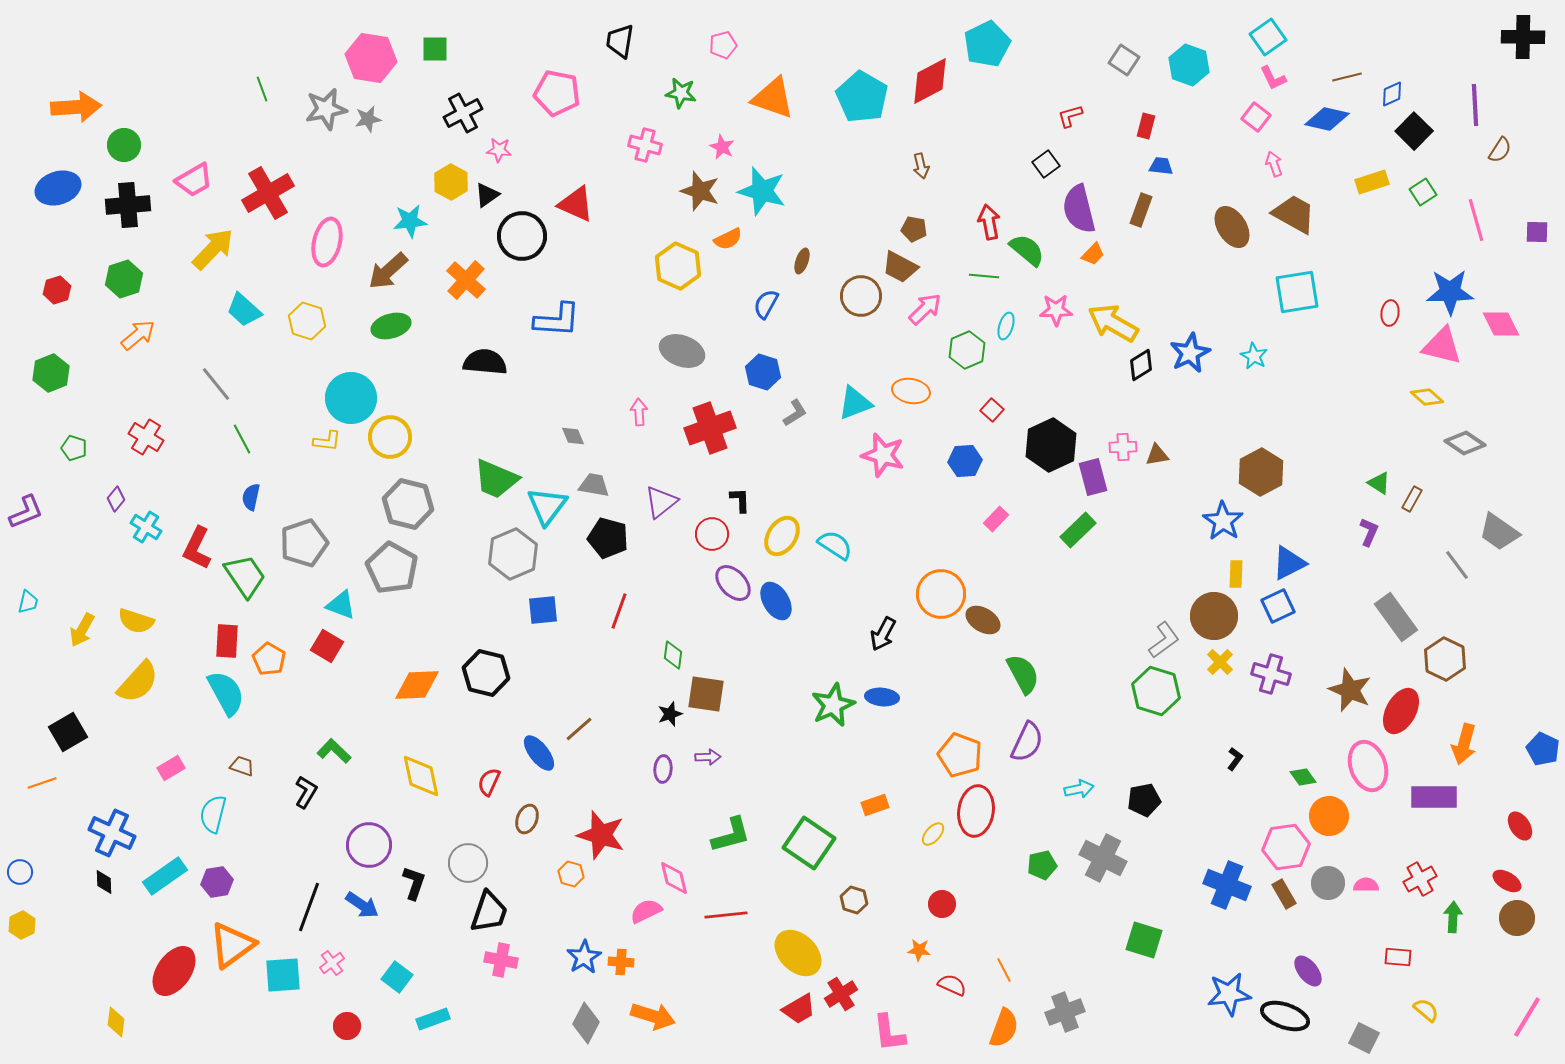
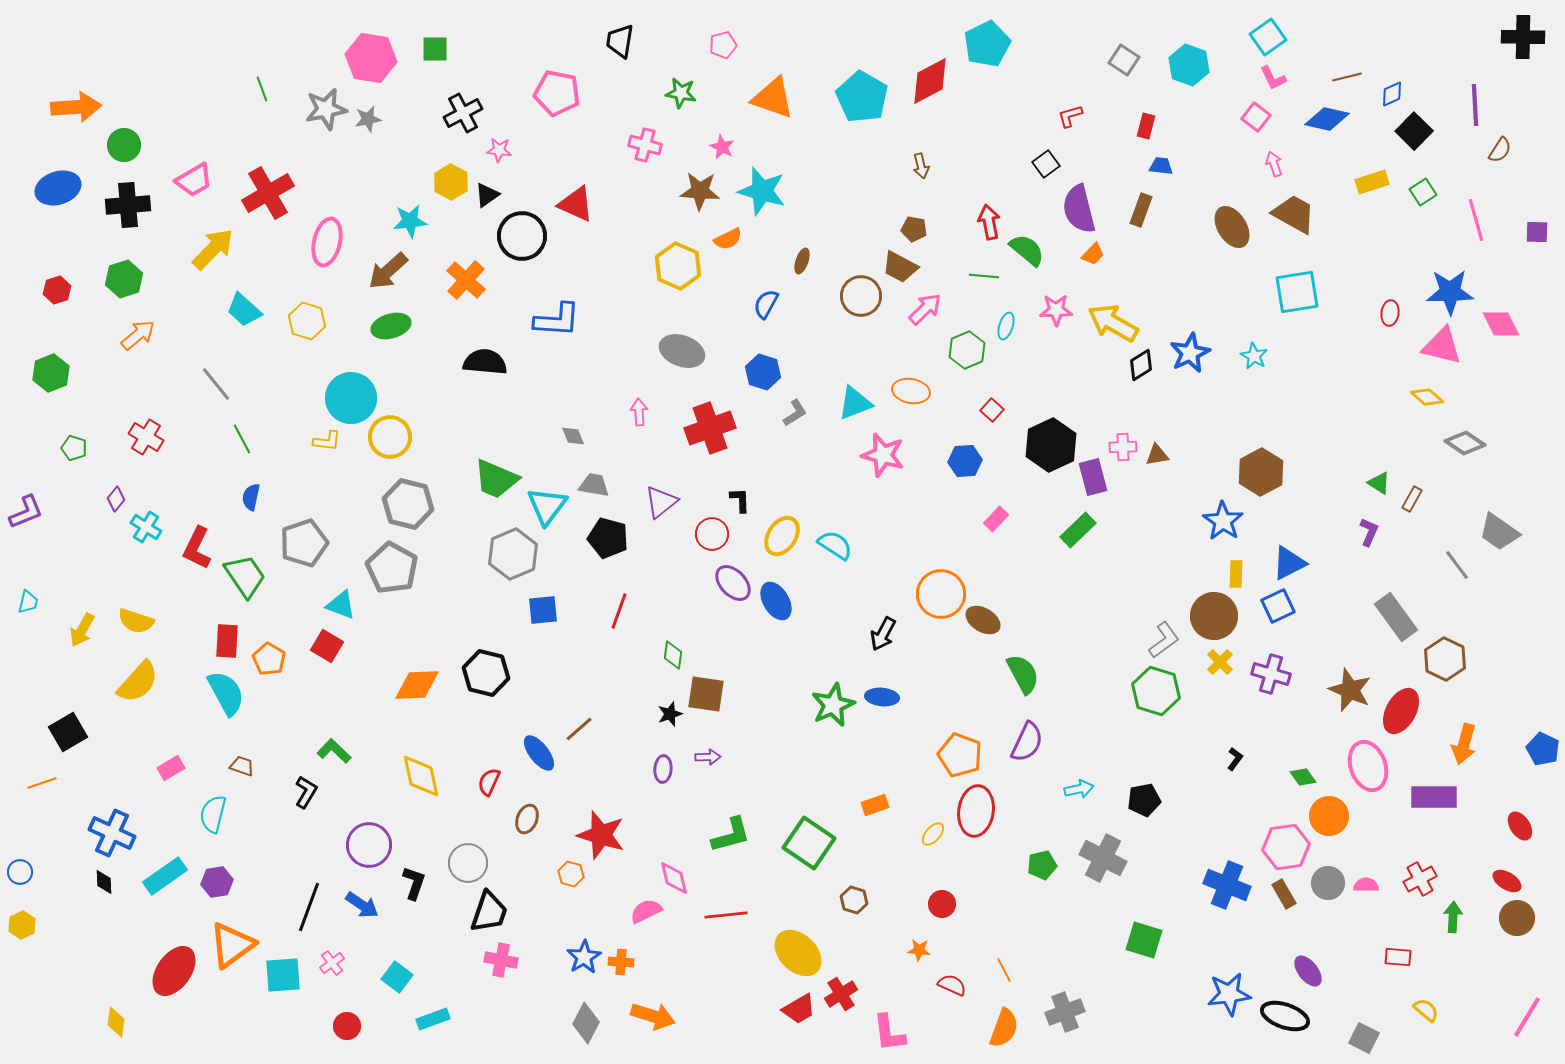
brown star at (700, 191): rotated 15 degrees counterclockwise
